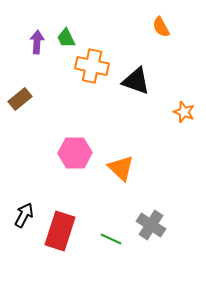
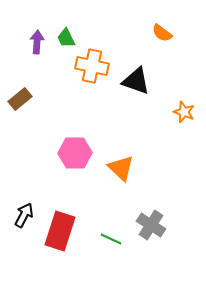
orange semicircle: moved 1 px right, 6 px down; rotated 25 degrees counterclockwise
